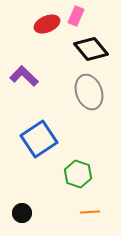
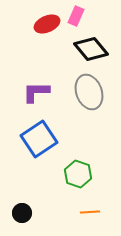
purple L-shape: moved 12 px right, 16 px down; rotated 44 degrees counterclockwise
